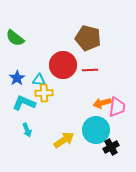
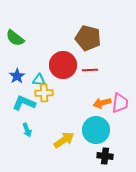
blue star: moved 2 px up
pink trapezoid: moved 3 px right, 4 px up
black cross: moved 6 px left, 9 px down; rotated 35 degrees clockwise
